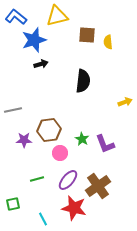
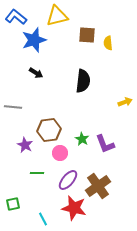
yellow semicircle: moved 1 px down
black arrow: moved 5 px left, 9 px down; rotated 48 degrees clockwise
gray line: moved 3 px up; rotated 18 degrees clockwise
purple star: moved 1 px right, 5 px down; rotated 28 degrees clockwise
green line: moved 6 px up; rotated 16 degrees clockwise
